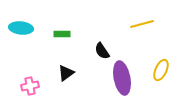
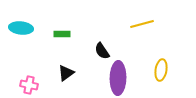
yellow ellipse: rotated 15 degrees counterclockwise
purple ellipse: moved 4 px left; rotated 12 degrees clockwise
pink cross: moved 1 px left, 1 px up; rotated 24 degrees clockwise
